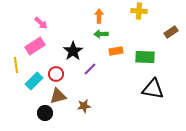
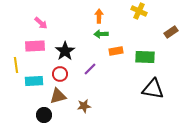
yellow cross: rotated 21 degrees clockwise
pink rectangle: rotated 30 degrees clockwise
black star: moved 8 px left
red circle: moved 4 px right
cyan rectangle: rotated 42 degrees clockwise
black circle: moved 1 px left, 2 px down
